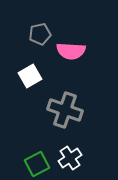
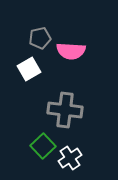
gray pentagon: moved 4 px down
white square: moved 1 px left, 7 px up
gray cross: rotated 12 degrees counterclockwise
green square: moved 6 px right, 18 px up; rotated 15 degrees counterclockwise
